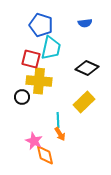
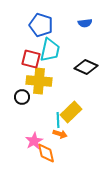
cyan trapezoid: moved 1 px left, 2 px down
black diamond: moved 1 px left, 1 px up
yellow rectangle: moved 13 px left, 10 px down
orange arrow: rotated 40 degrees counterclockwise
pink star: rotated 18 degrees clockwise
orange diamond: moved 1 px right, 2 px up
